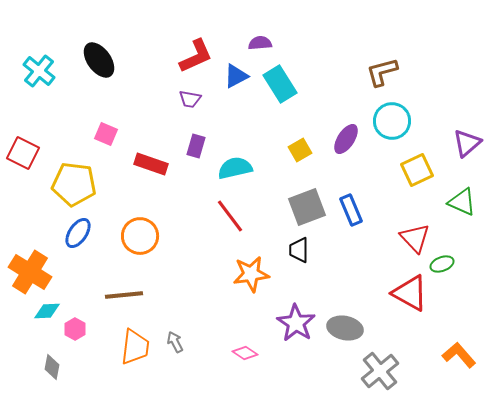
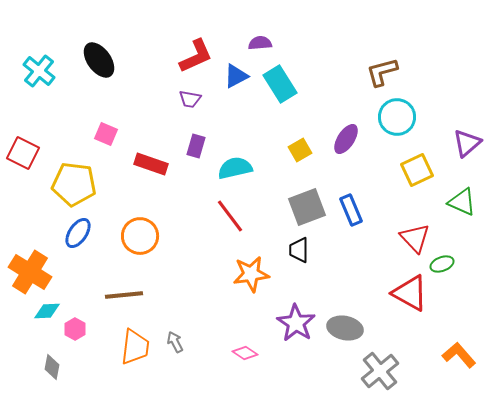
cyan circle at (392, 121): moved 5 px right, 4 px up
